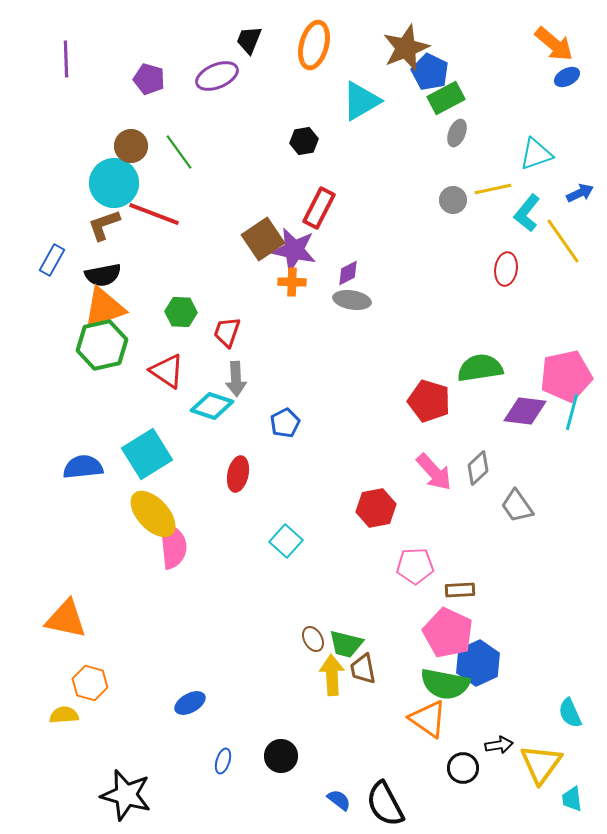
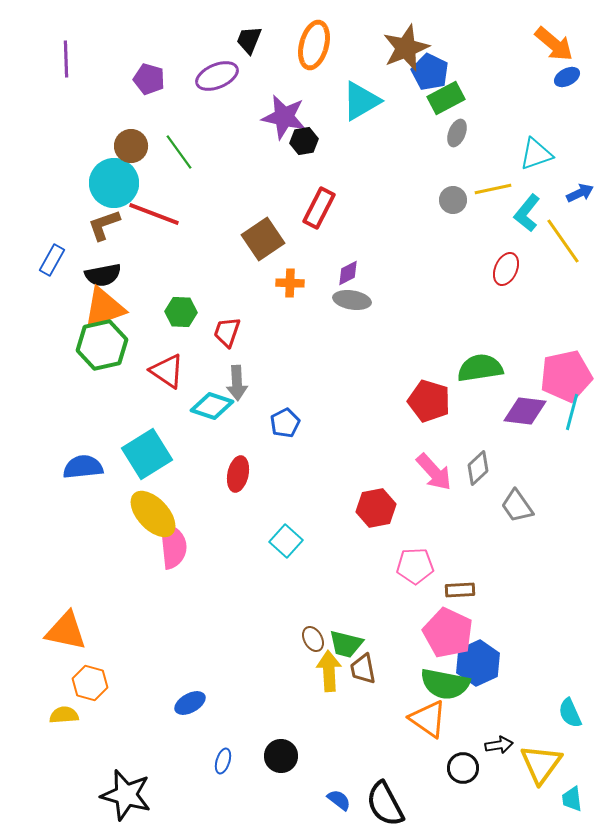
purple star at (294, 250): moved 10 px left, 133 px up
red ellipse at (506, 269): rotated 16 degrees clockwise
orange cross at (292, 282): moved 2 px left, 1 px down
gray arrow at (236, 379): moved 1 px right, 4 px down
orange triangle at (66, 619): moved 12 px down
yellow arrow at (332, 675): moved 3 px left, 4 px up
